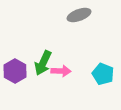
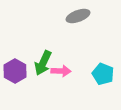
gray ellipse: moved 1 px left, 1 px down
